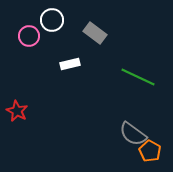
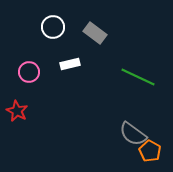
white circle: moved 1 px right, 7 px down
pink circle: moved 36 px down
